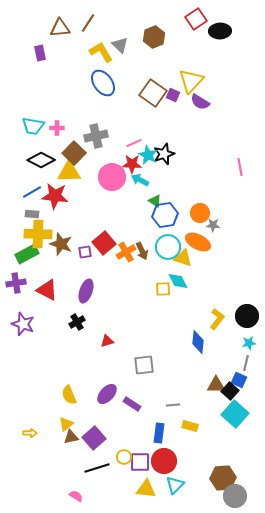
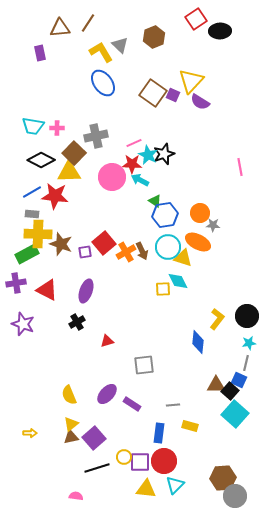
yellow triangle at (66, 424): moved 5 px right
pink semicircle at (76, 496): rotated 24 degrees counterclockwise
